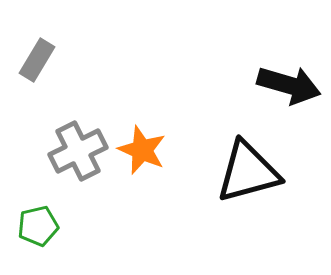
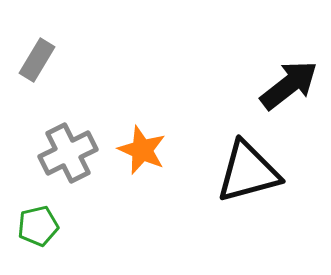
black arrow: rotated 54 degrees counterclockwise
gray cross: moved 10 px left, 2 px down
